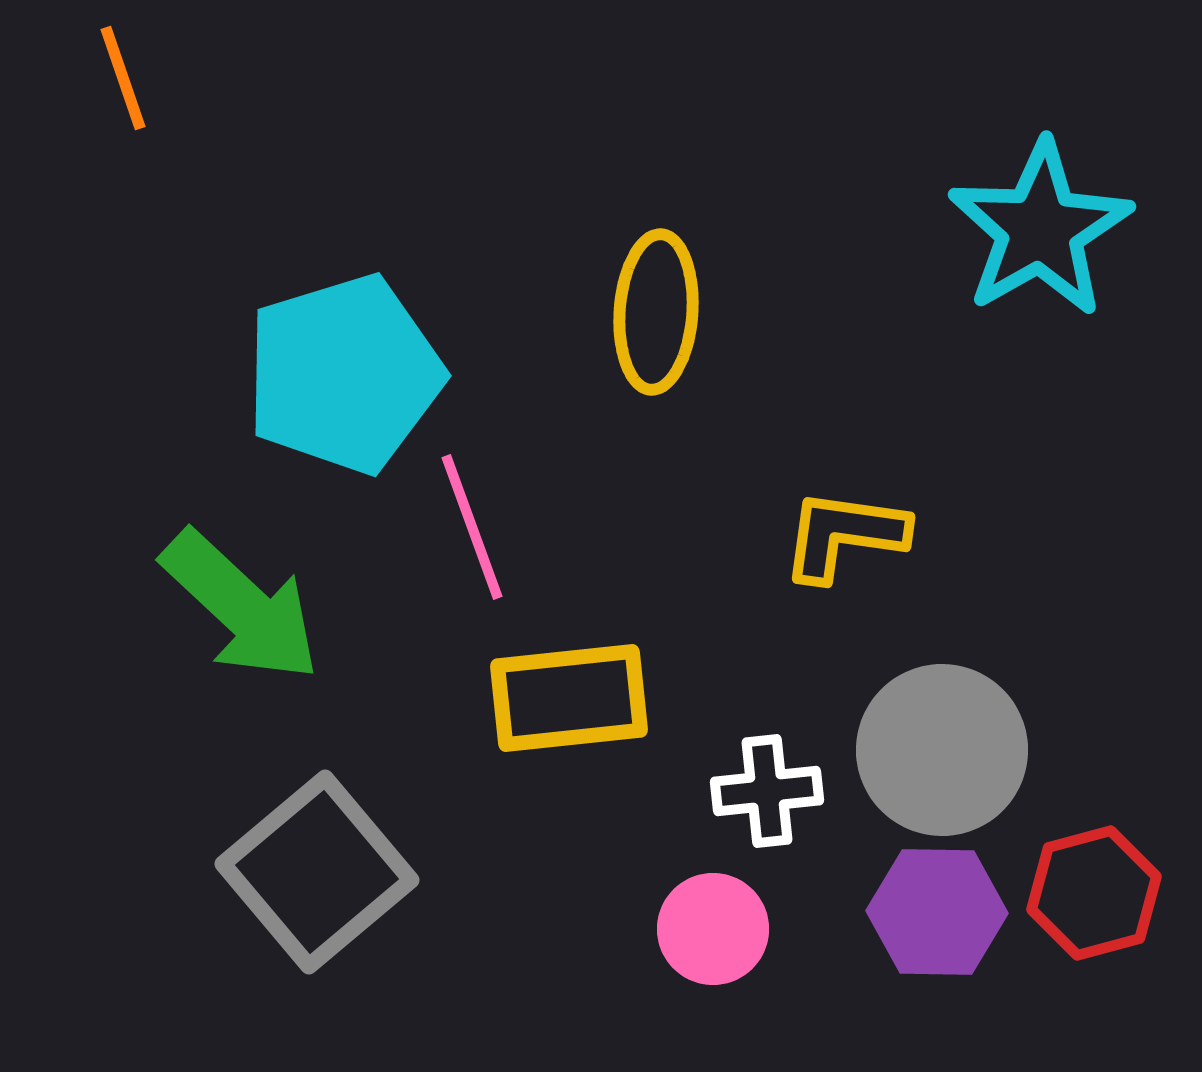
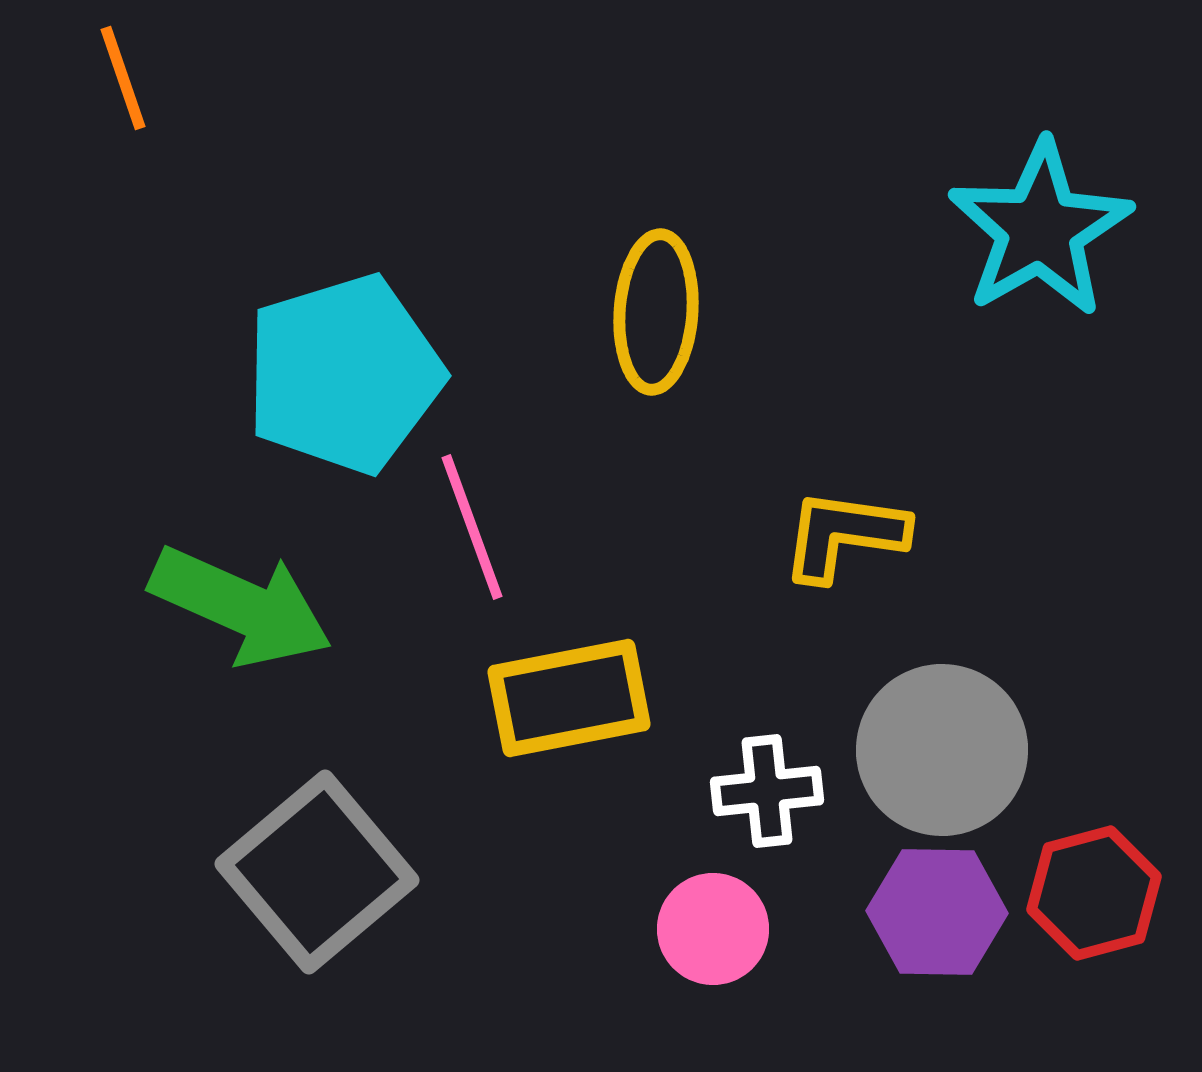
green arrow: rotated 19 degrees counterclockwise
yellow rectangle: rotated 5 degrees counterclockwise
